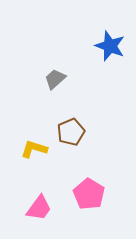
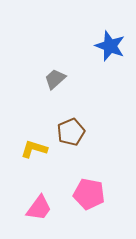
pink pentagon: rotated 20 degrees counterclockwise
